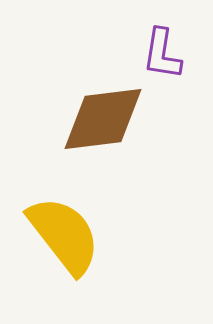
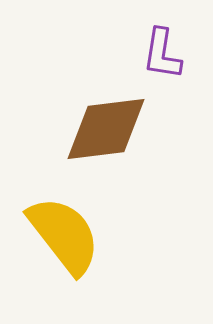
brown diamond: moved 3 px right, 10 px down
